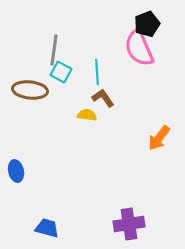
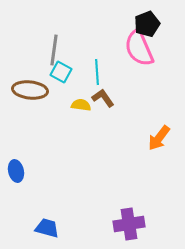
yellow semicircle: moved 6 px left, 10 px up
